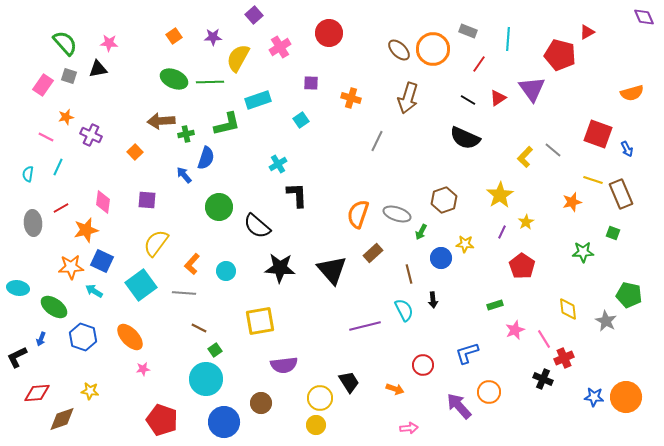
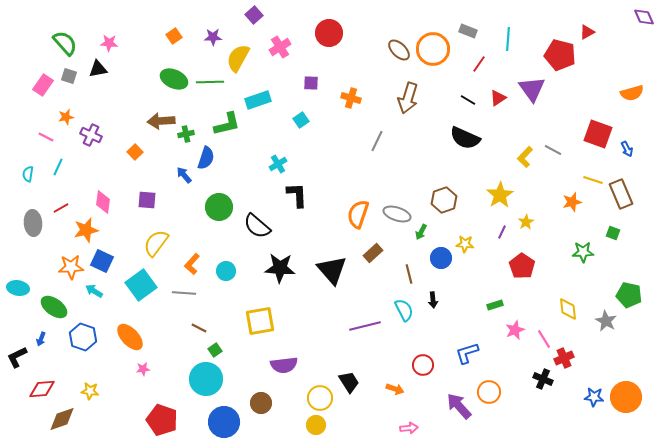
gray line at (553, 150): rotated 12 degrees counterclockwise
red diamond at (37, 393): moved 5 px right, 4 px up
